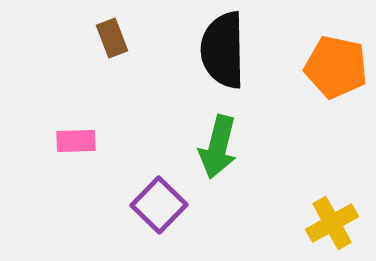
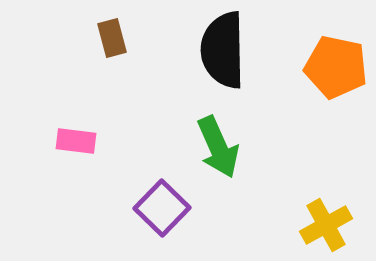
brown rectangle: rotated 6 degrees clockwise
pink rectangle: rotated 9 degrees clockwise
green arrow: rotated 38 degrees counterclockwise
purple square: moved 3 px right, 3 px down
yellow cross: moved 6 px left, 2 px down
